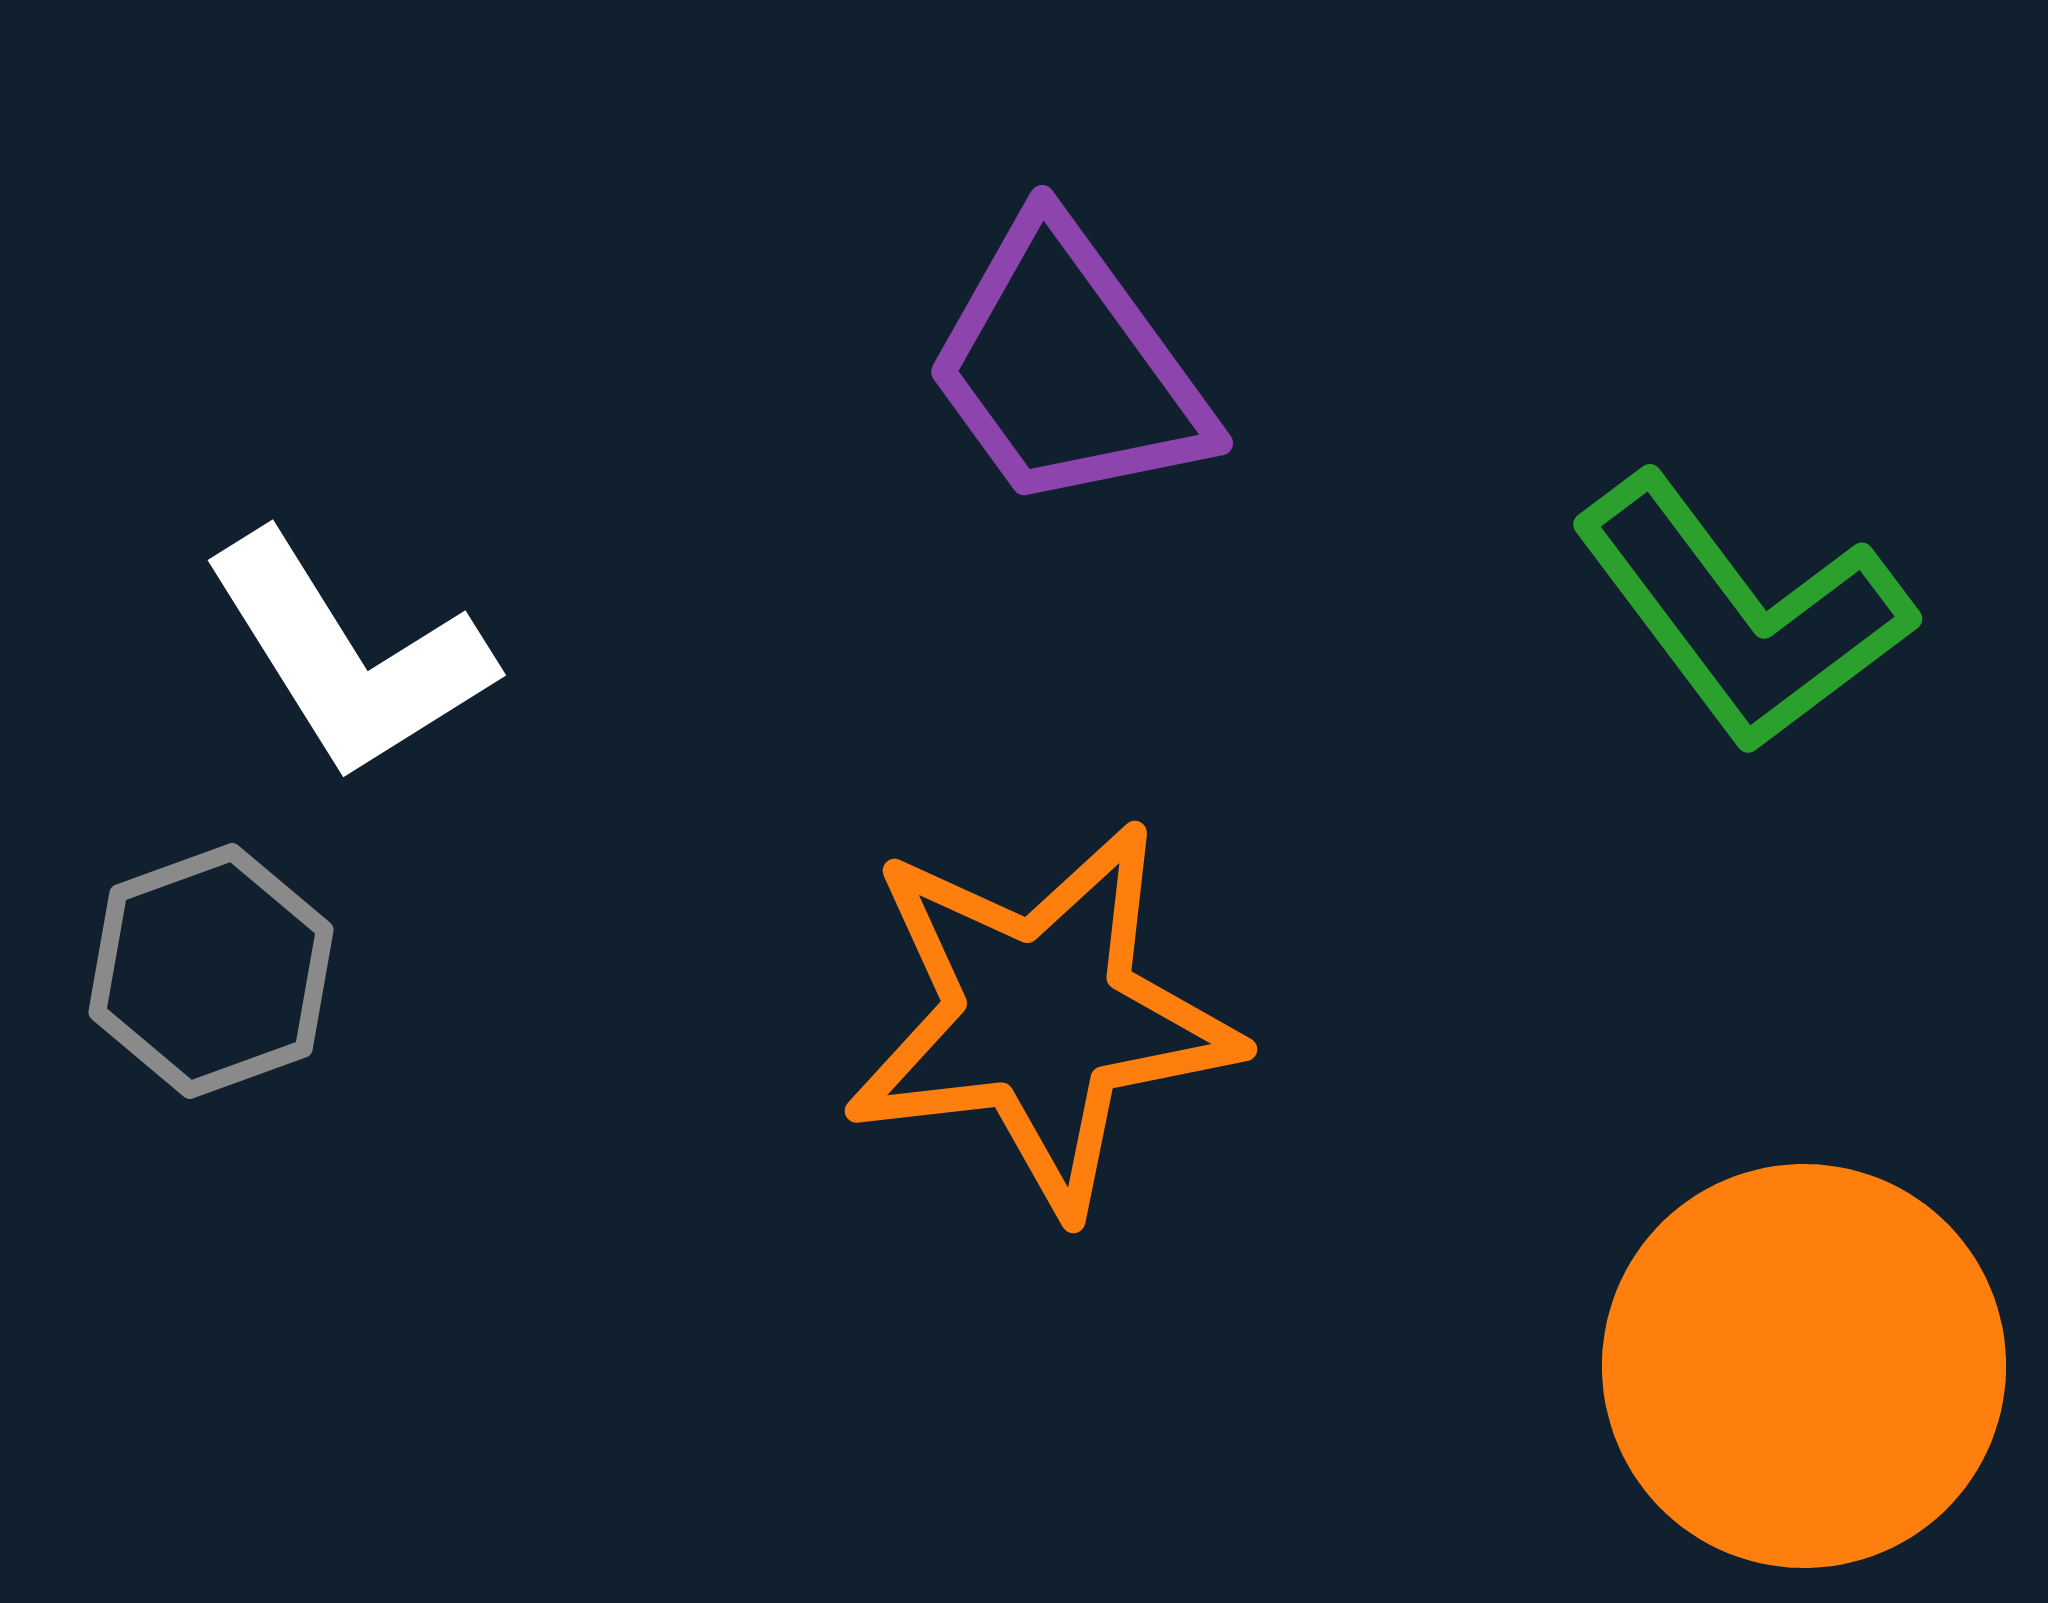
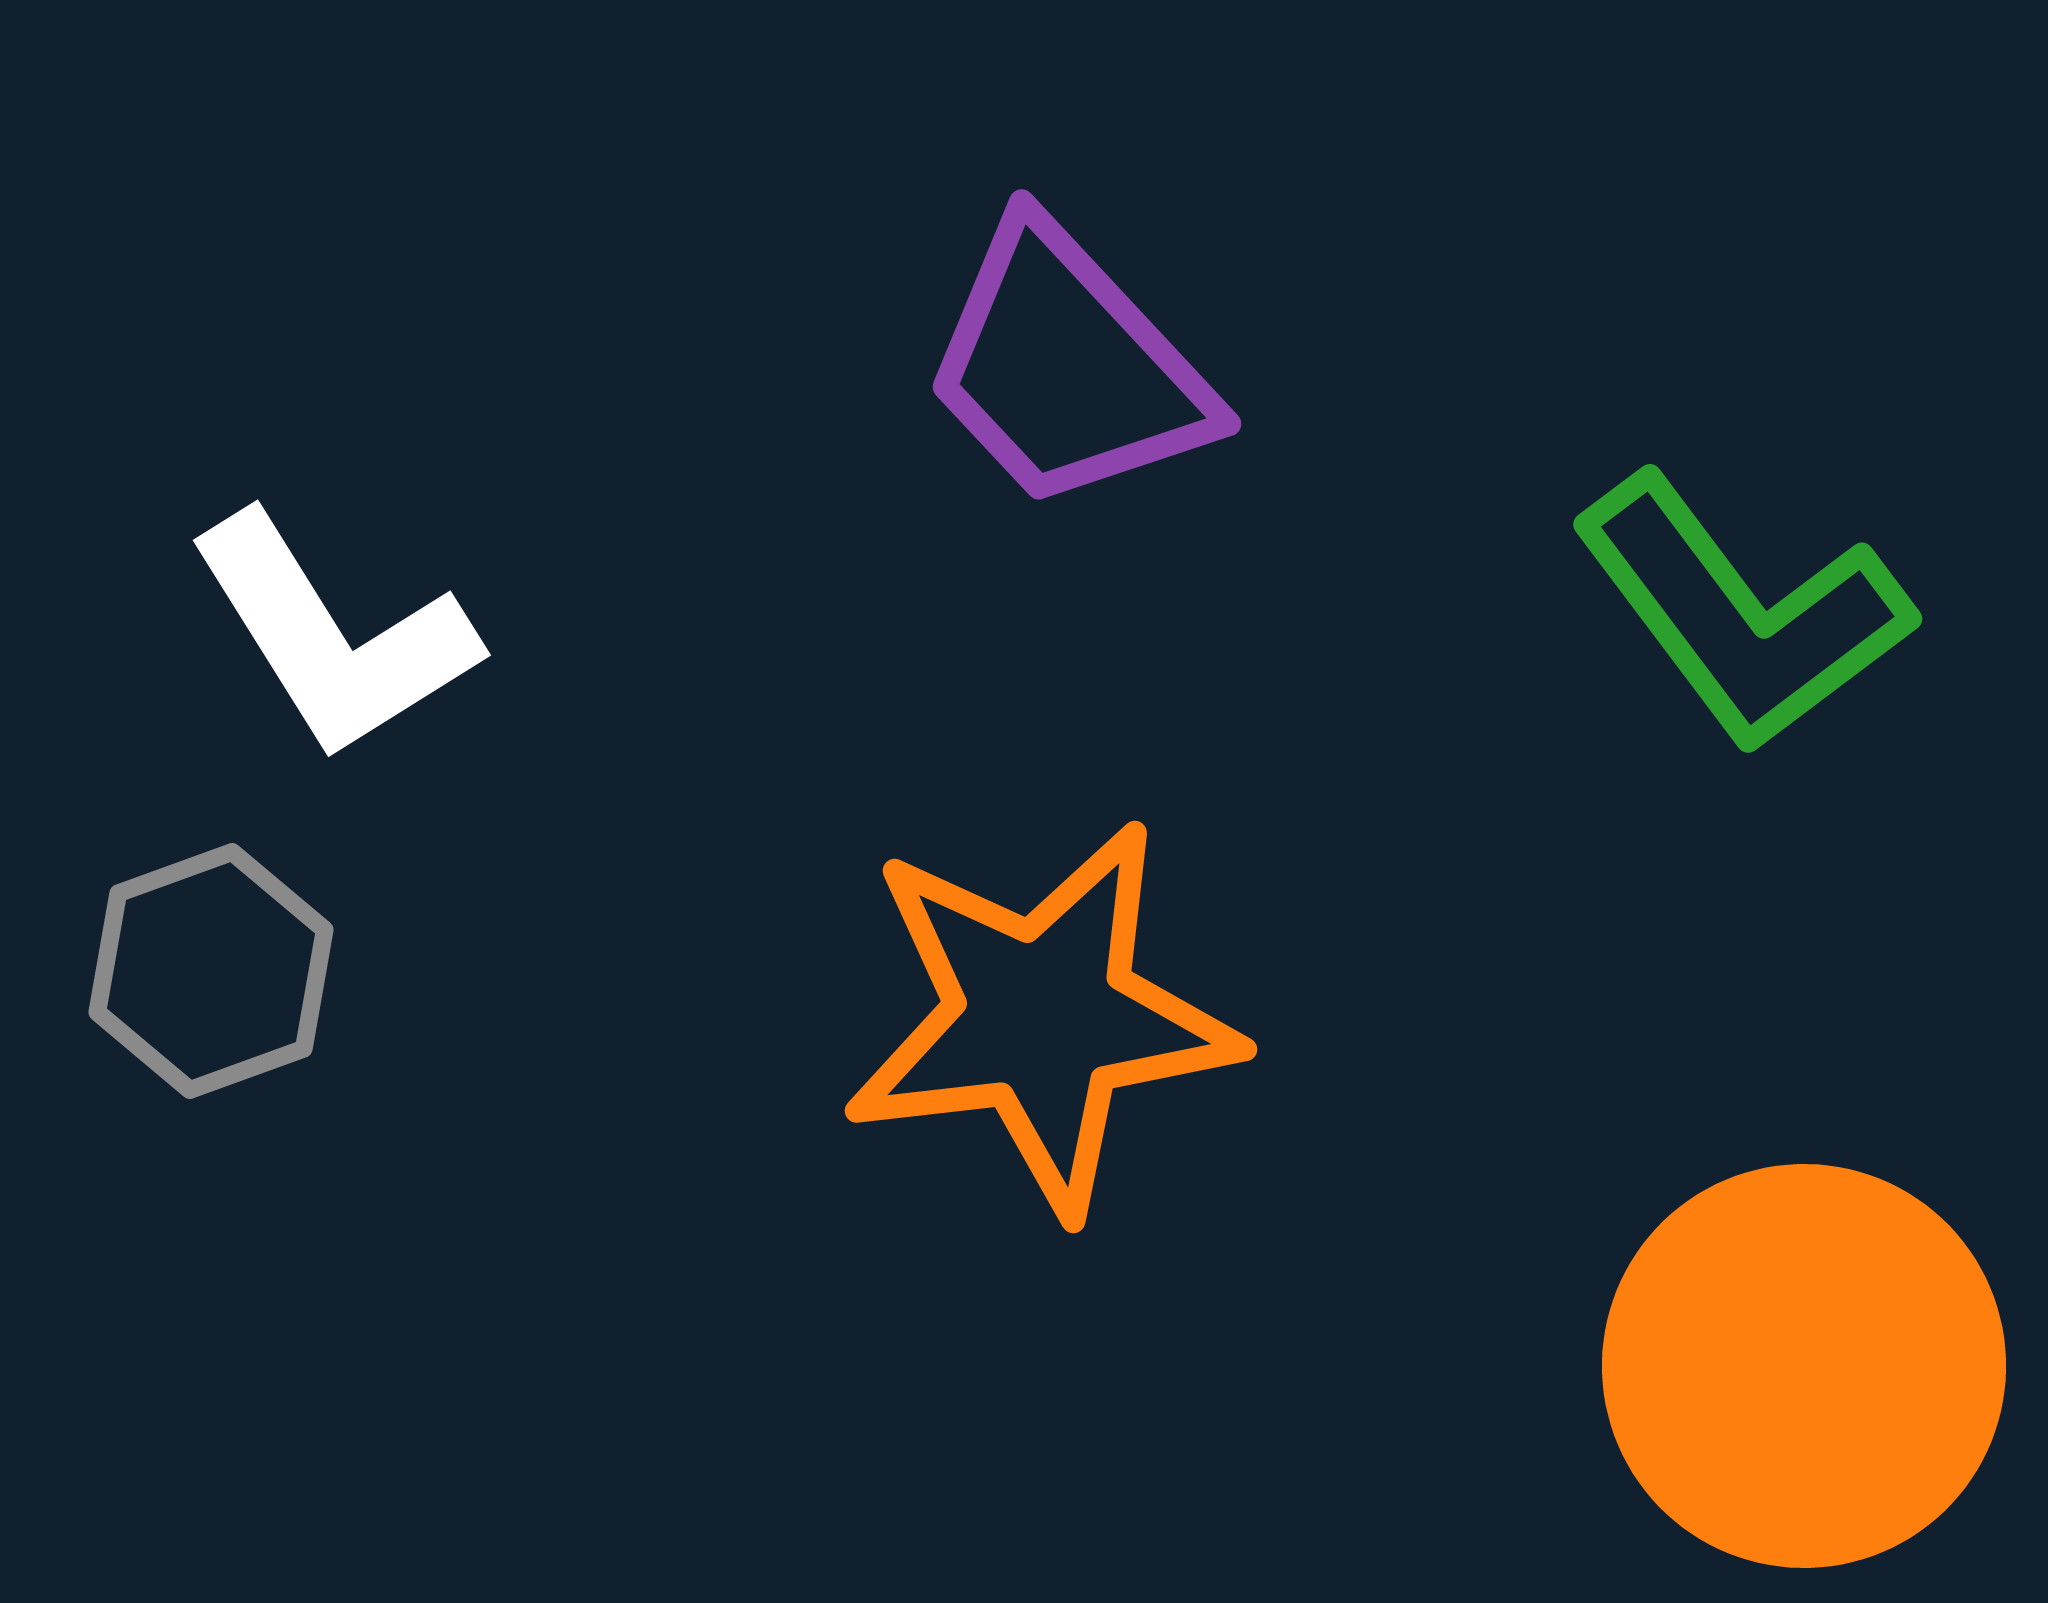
purple trapezoid: rotated 7 degrees counterclockwise
white L-shape: moved 15 px left, 20 px up
